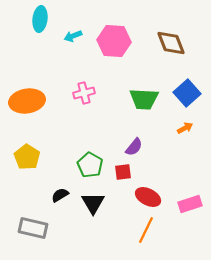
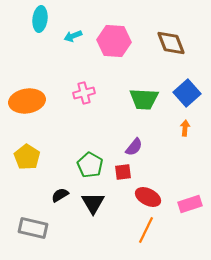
orange arrow: rotated 56 degrees counterclockwise
